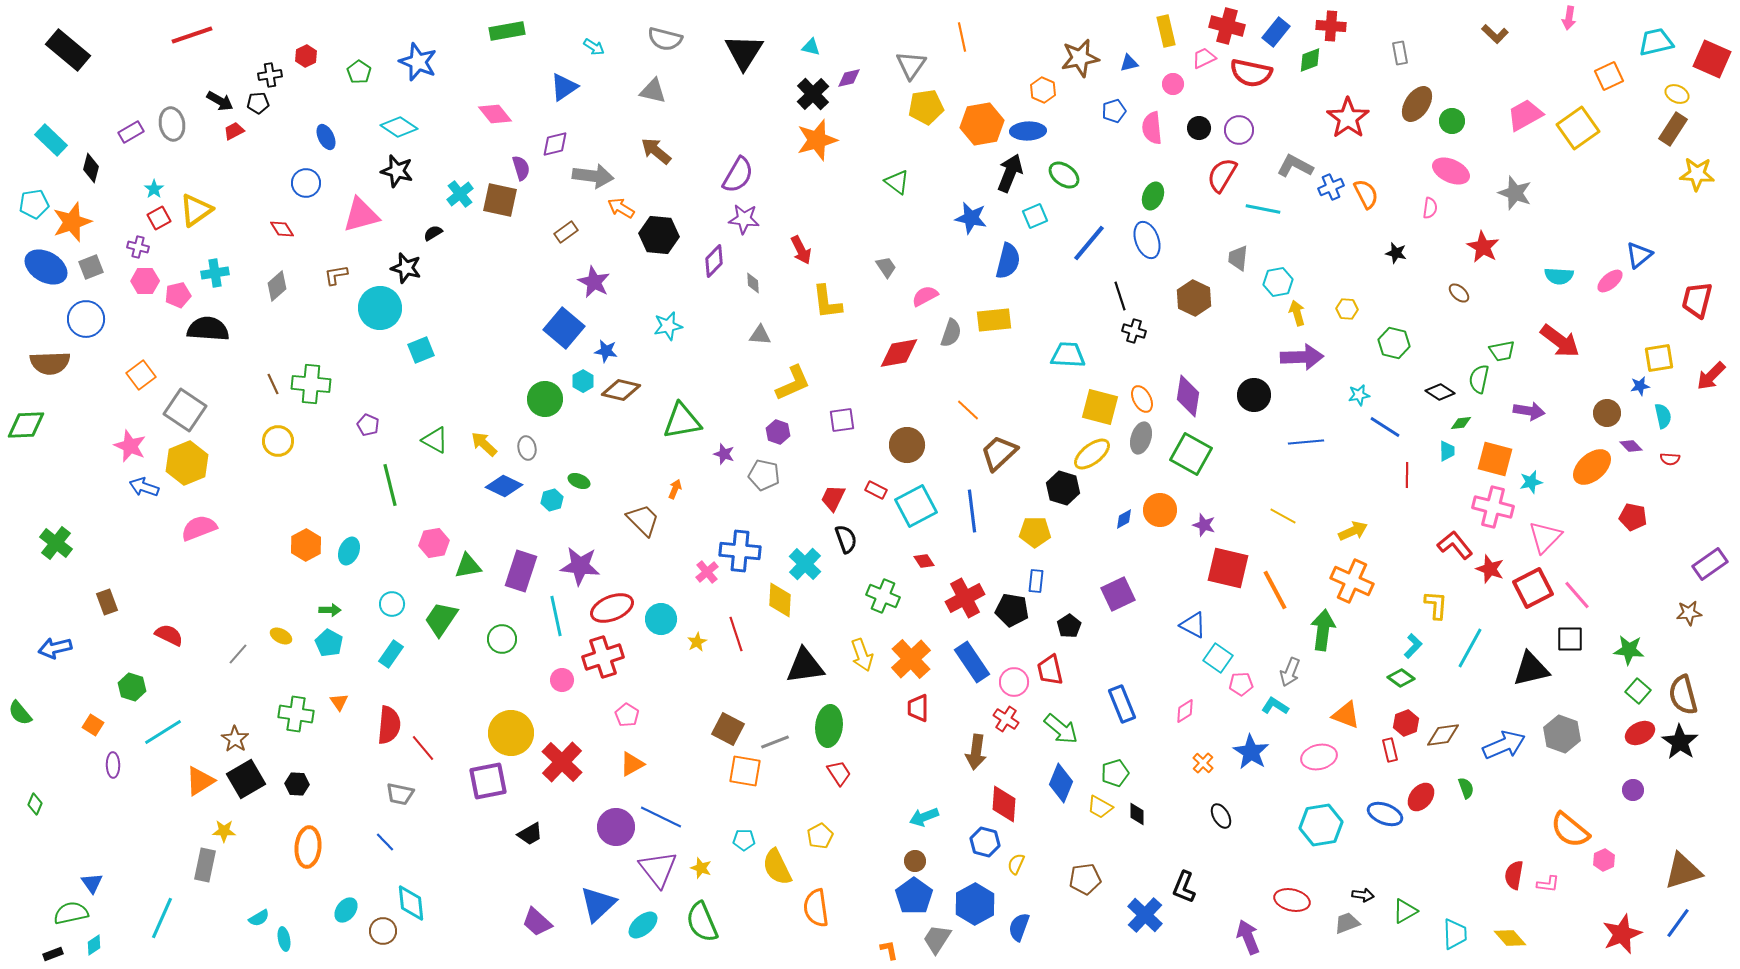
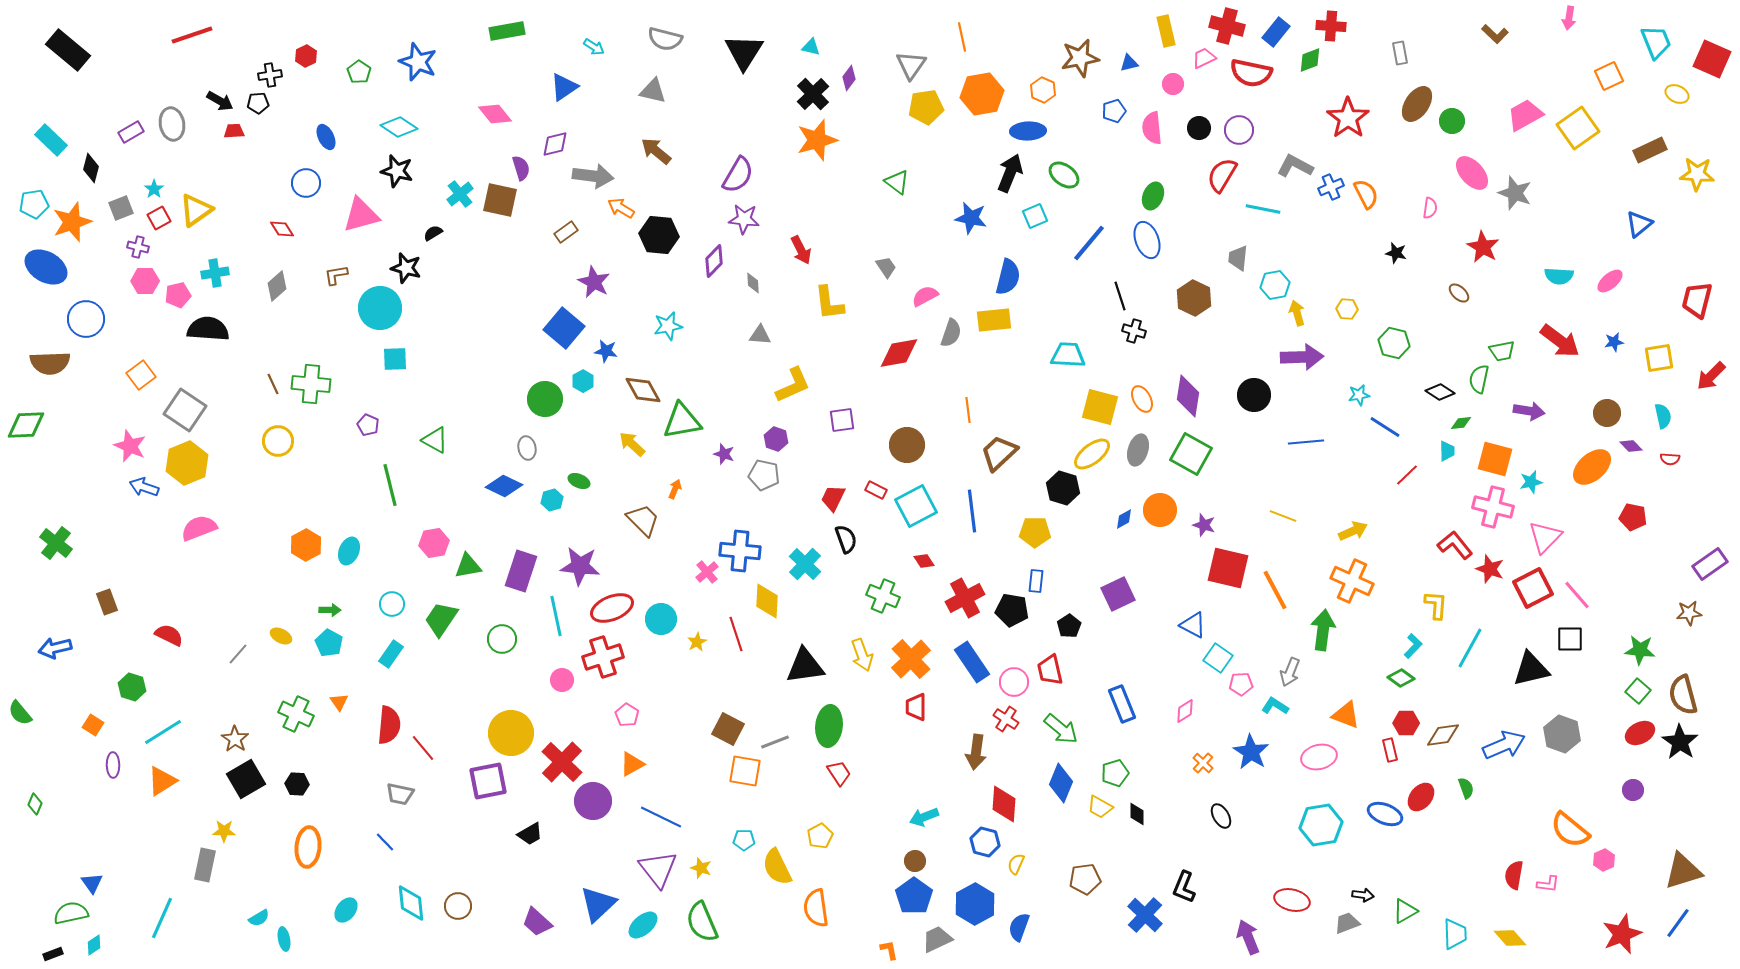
cyan trapezoid at (1656, 42): rotated 81 degrees clockwise
purple diamond at (849, 78): rotated 40 degrees counterclockwise
orange hexagon at (982, 124): moved 30 px up
brown rectangle at (1673, 129): moved 23 px left, 21 px down; rotated 32 degrees clockwise
red trapezoid at (234, 131): rotated 25 degrees clockwise
pink ellipse at (1451, 171): moved 21 px right, 2 px down; rotated 24 degrees clockwise
blue triangle at (1639, 255): moved 31 px up
blue semicircle at (1008, 261): moved 16 px down
gray square at (91, 267): moved 30 px right, 59 px up
cyan hexagon at (1278, 282): moved 3 px left, 3 px down
yellow L-shape at (827, 302): moved 2 px right, 1 px down
cyan square at (421, 350): moved 26 px left, 9 px down; rotated 20 degrees clockwise
yellow L-shape at (793, 383): moved 2 px down
blue star at (1640, 386): moved 26 px left, 44 px up
brown diamond at (621, 390): moved 22 px right; rotated 48 degrees clockwise
orange line at (968, 410): rotated 40 degrees clockwise
purple hexagon at (778, 432): moved 2 px left, 7 px down
gray ellipse at (1141, 438): moved 3 px left, 12 px down
yellow arrow at (484, 444): moved 148 px right
red line at (1407, 475): rotated 45 degrees clockwise
yellow line at (1283, 516): rotated 8 degrees counterclockwise
yellow diamond at (780, 600): moved 13 px left, 1 px down
green star at (1629, 650): moved 11 px right
red trapezoid at (918, 708): moved 2 px left, 1 px up
green cross at (296, 714): rotated 16 degrees clockwise
red hexagon at (1406, 723): rotated 20 degrees clockwise
orange triangle at (200, 781): moved 38 px left
purple circle at (616, 827): moved 23 px left, 26 px up
brown circle at (383, 931): moved 75 px right, 25 px up
gray trapezoid at (937, 939): rotated 32 degrees clockwise
